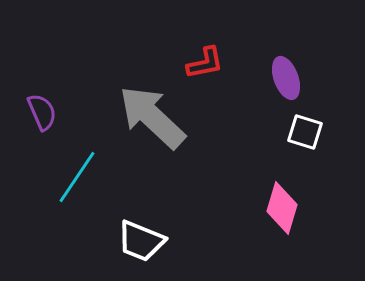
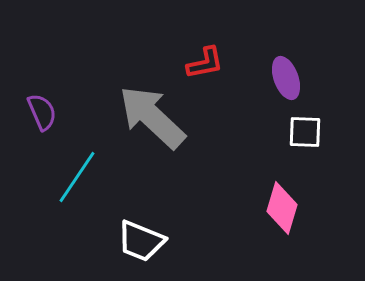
white square: rotated 15 degrees counterclockwise
